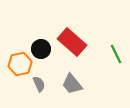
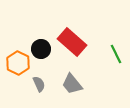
orange hexagon: moved 2 px left, 1 px up; rotated 20 degrees counterclockwise
